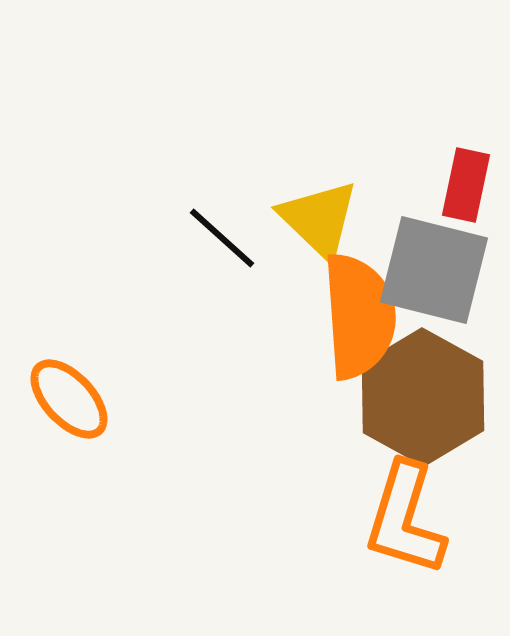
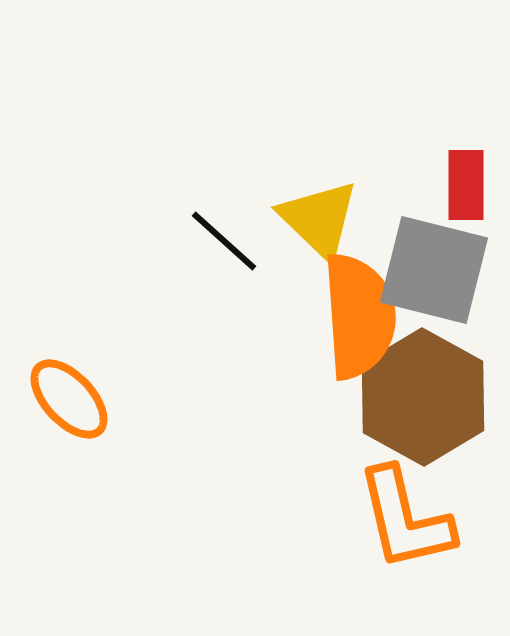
red rectangle: rotated 12 degrees counterclockwise
black line: moved 2 px right, 3 px down
orange L-shape: rotated 30 degrees counterclockwise
